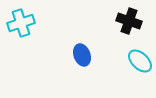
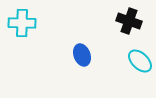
cyan cross: moved 1 px right; rotated 20 degrees clockwise
